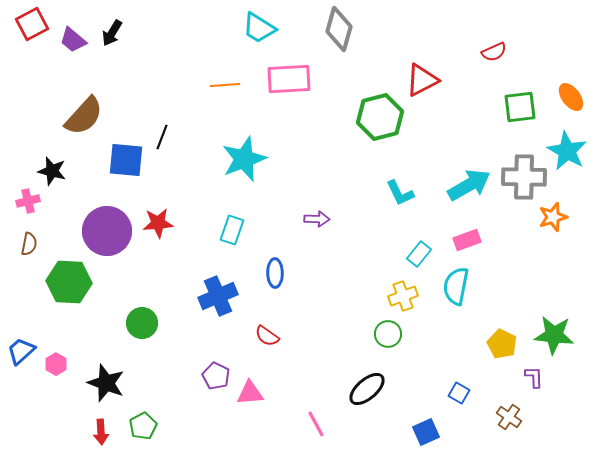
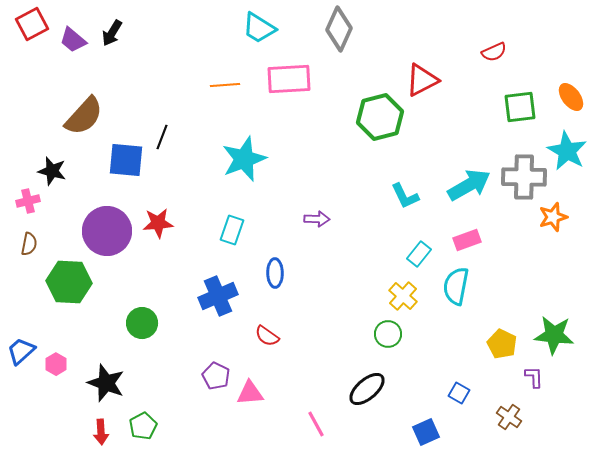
gray diamond at (339, 29): rotated 9 degrees clockwise
cyan L-shape at (400, 193): moved 5 px right, 3 px down
yellow cross at (403, 296): rotated 28 degrees counterclockwise
